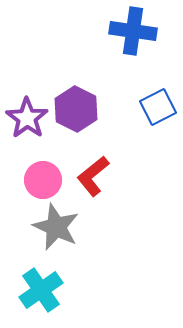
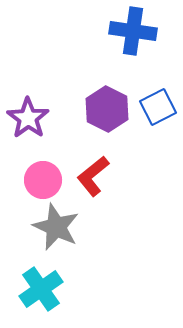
purple hexagon: moved 31 px right
purple star: moved 1 px right
cyan cross: moved 1 px up
